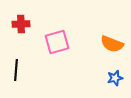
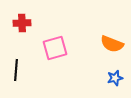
red cross: moved 1 px right, 1 px up
pink square: moved 2 px left, 6 px down
